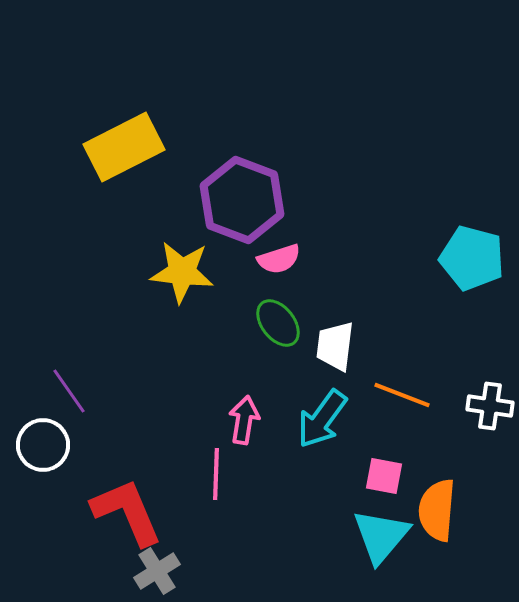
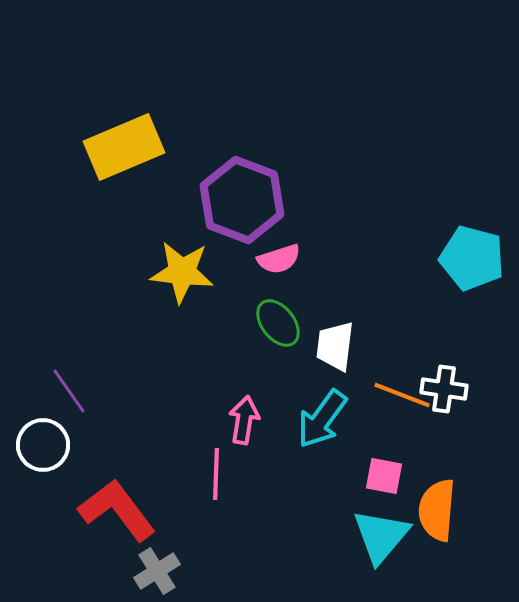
yellow rectangle: rotated 4 degrees clockwise
white cross: moved 46 px left, 17 px up
red L-shape: moved 10 px left, 2 px up; rotated 14 degrees counterclockwise
